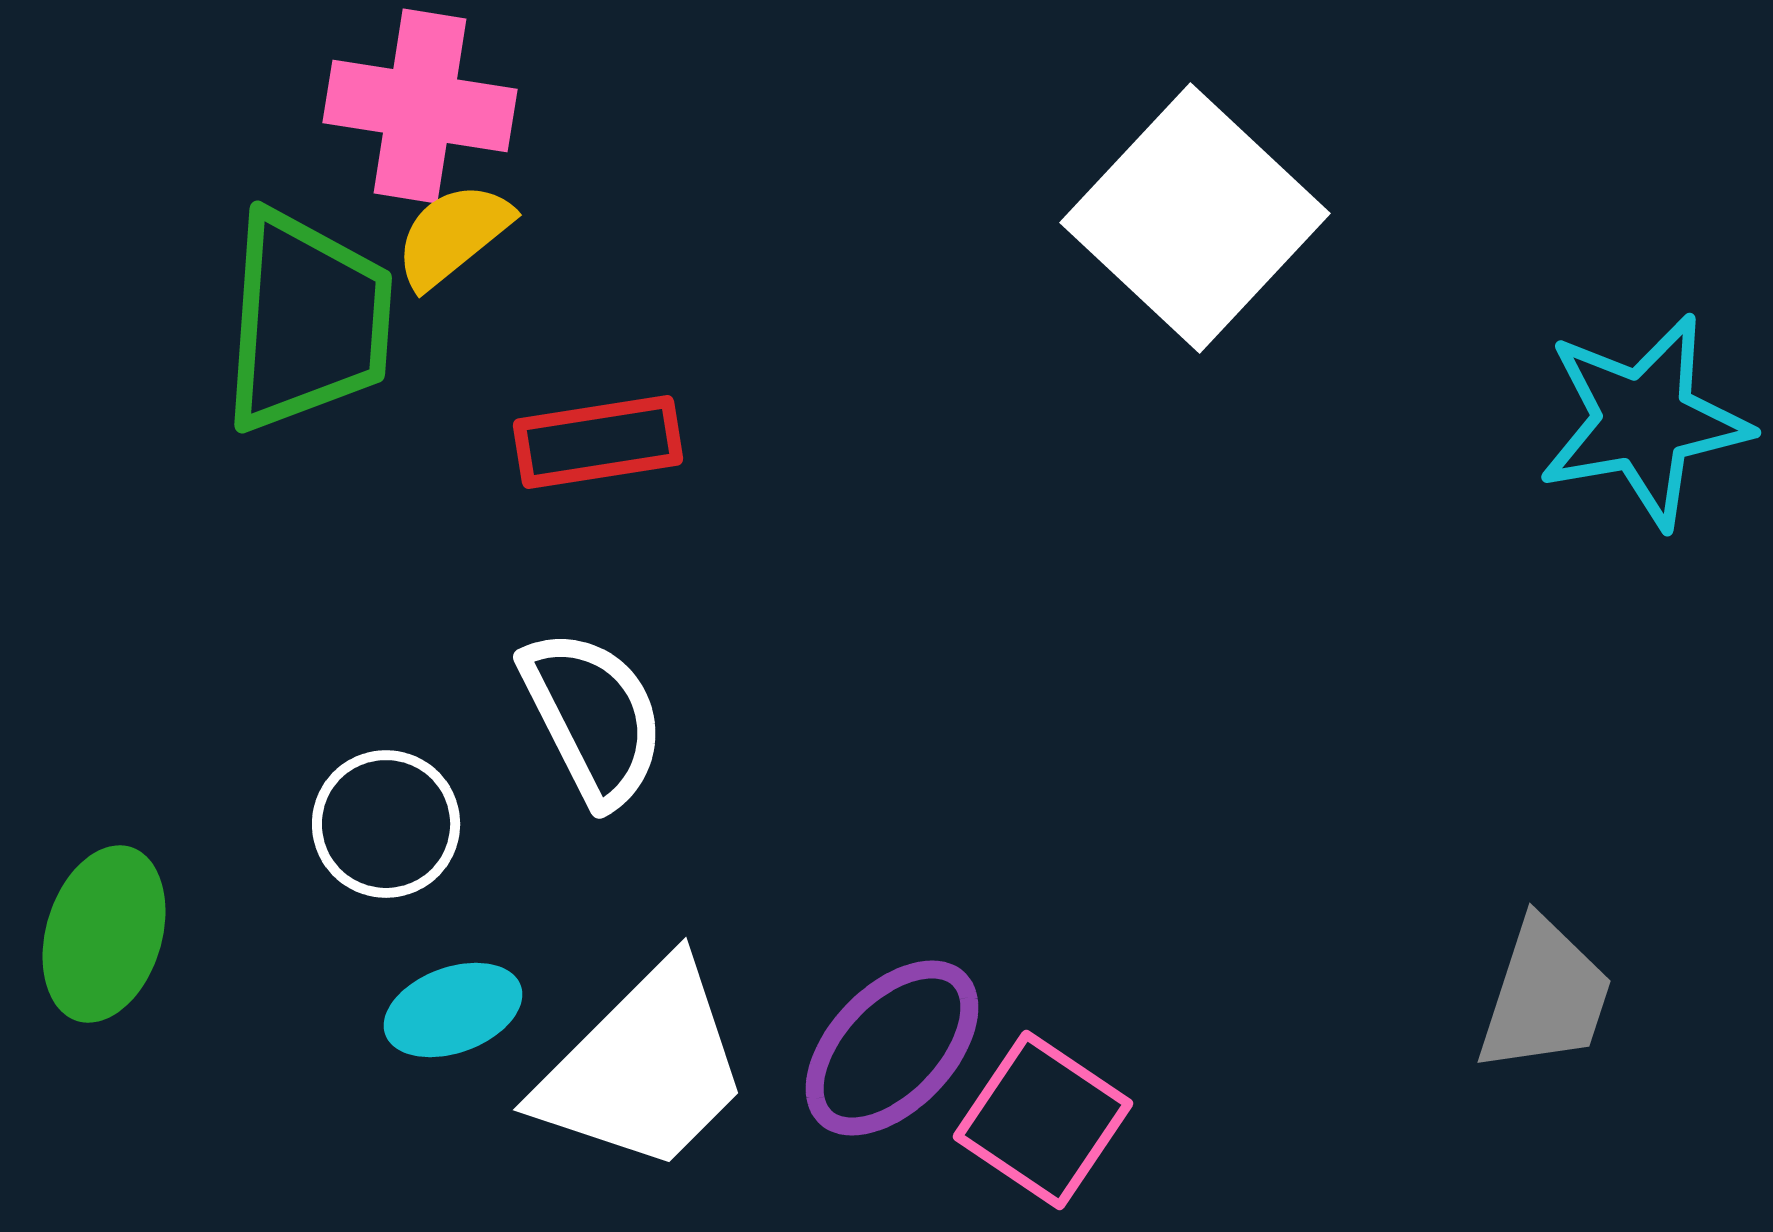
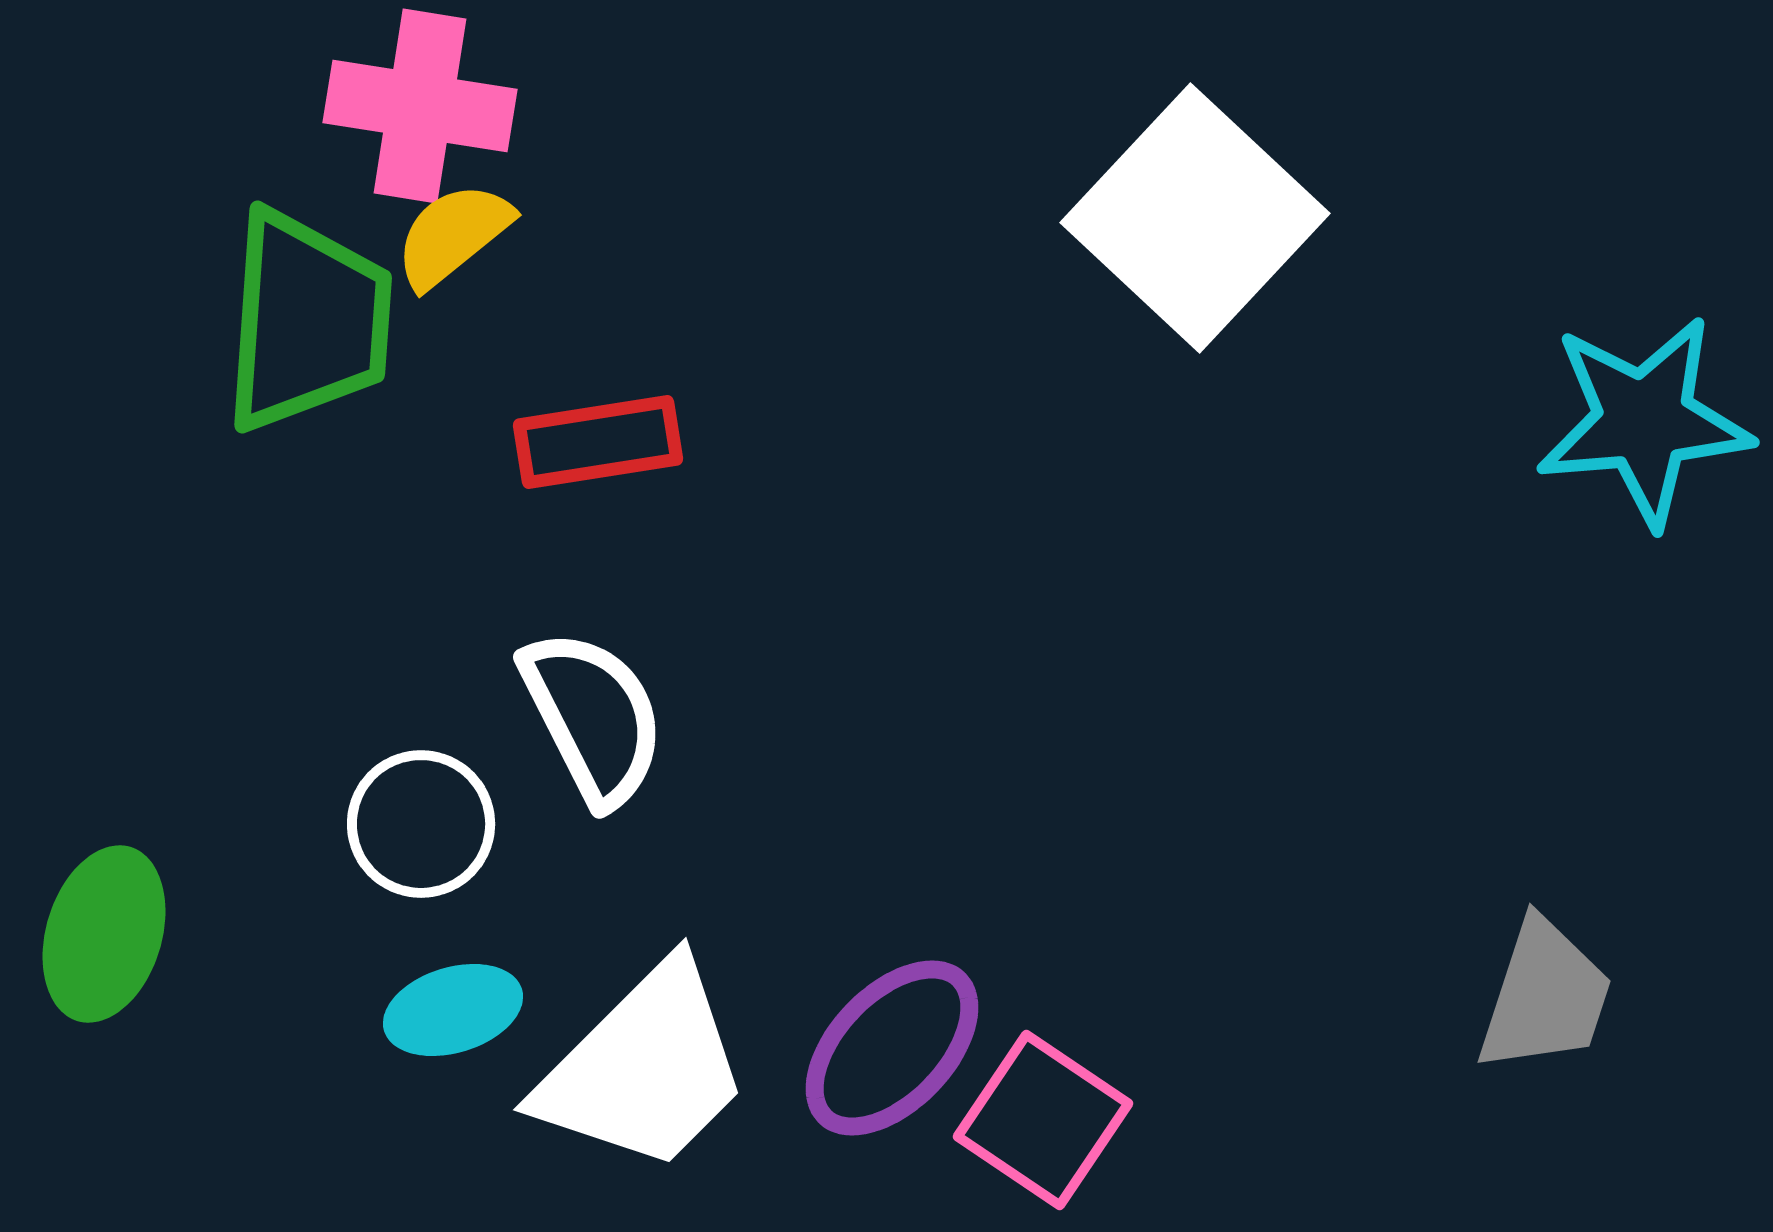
cyan star: rotated 5 degrees clockwise
white circle: moved 35 px right
cyan ellipse: rotated 3 degrees clockwise
